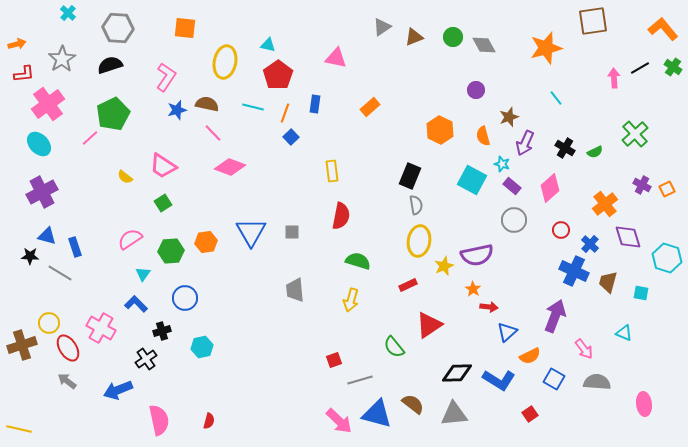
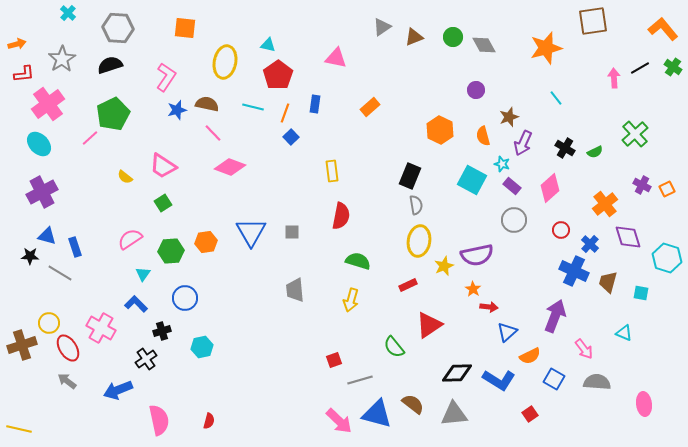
purple arrow at (525, 143): moved 2 px left
